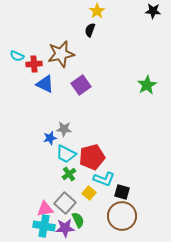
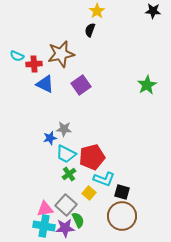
gray square: moved 1 px right, 2 px down
